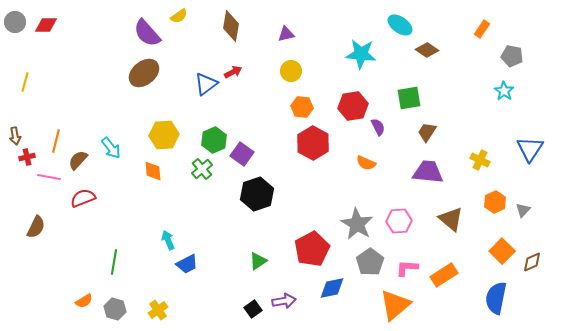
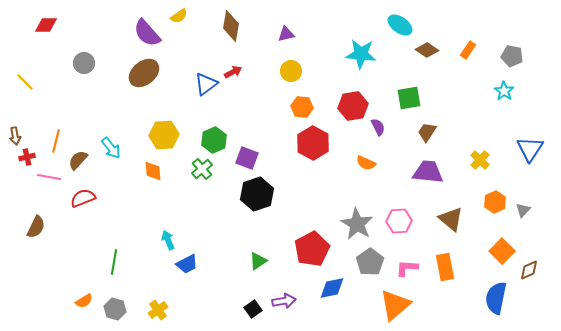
gray circle at (15, 22): moved 69 px right, 41 px down
orange rectangle at (482, 29): moved 14 px left, 21 px down
yellow line at (25, 82): rotated 60 degrees counterclockwise
purple square at (242, 154): moved 5 px right, 4 px down; rotated 15 degrees counterclockwise
yellow cross at (480, 160): rotated 18 degrees clockwise
brown diamond at (532, 262): moved 3 px left, 8 px down
orange rectangle at (444, 275): moved 1 px right, 8 px up; rotated 68 degrees counterclockwise
